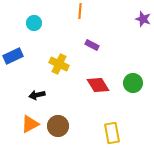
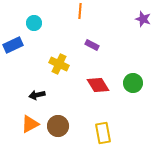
blue rectangle: moved 11 px up
yellow rectangle: moved 9 px left
